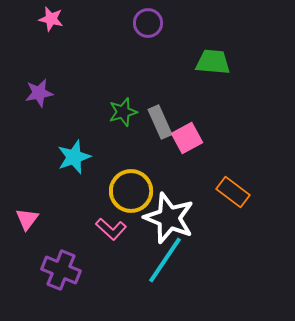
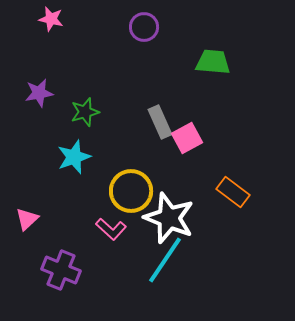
purple circle: moved 4 px left, 4 px down
green star: moved 38 px left
pink triangle: rotated 10 degrees clockwise
